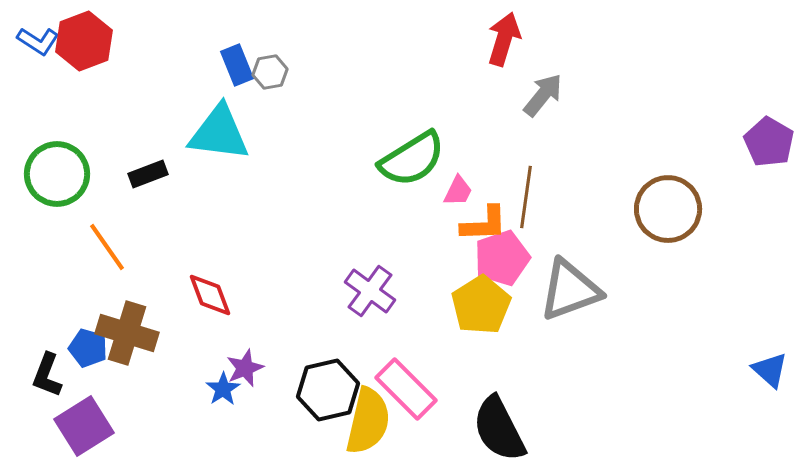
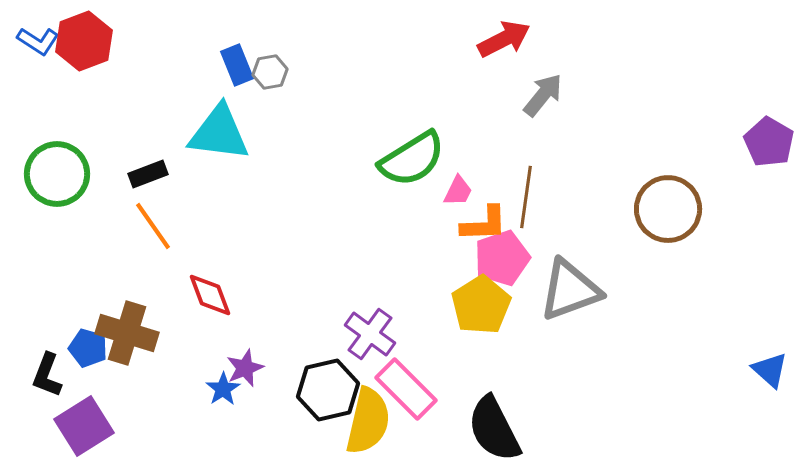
red arrow: rotated 46 degrees clockwise
orange line: moved 46 px right, 21 px up
purple cross: moved 43 px down
black semicircle: moved 5 px left
